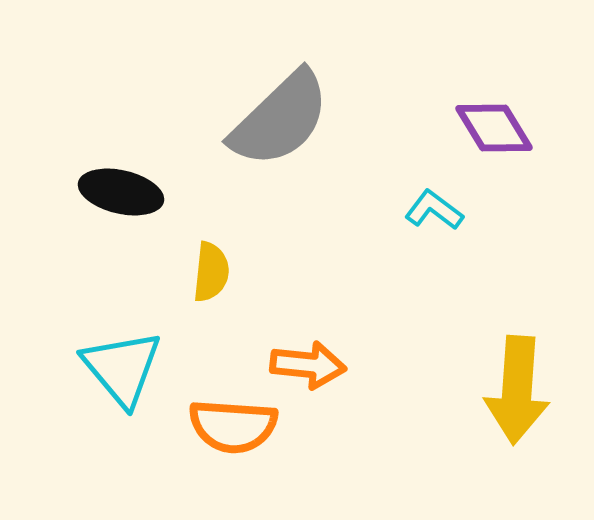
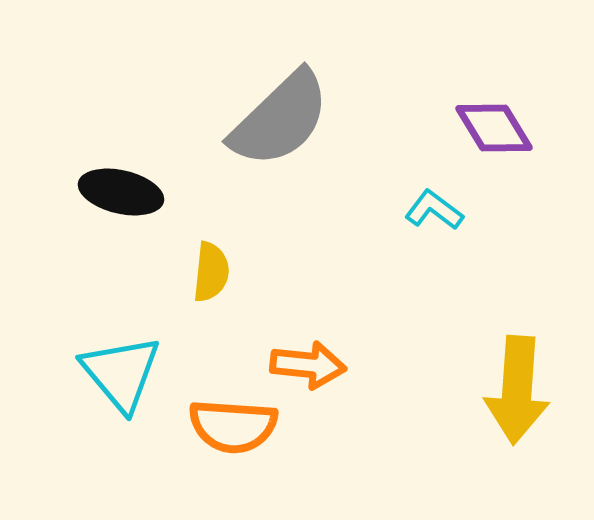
cyan triangle: moved 1 px left, 5 px down
